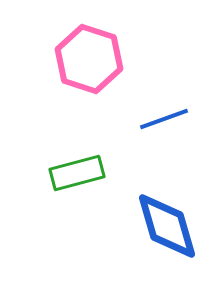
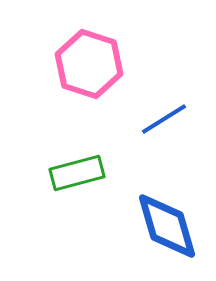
pink hexagon: moved 5 px down
blue line: rotated 12 degrees counterclockwise
